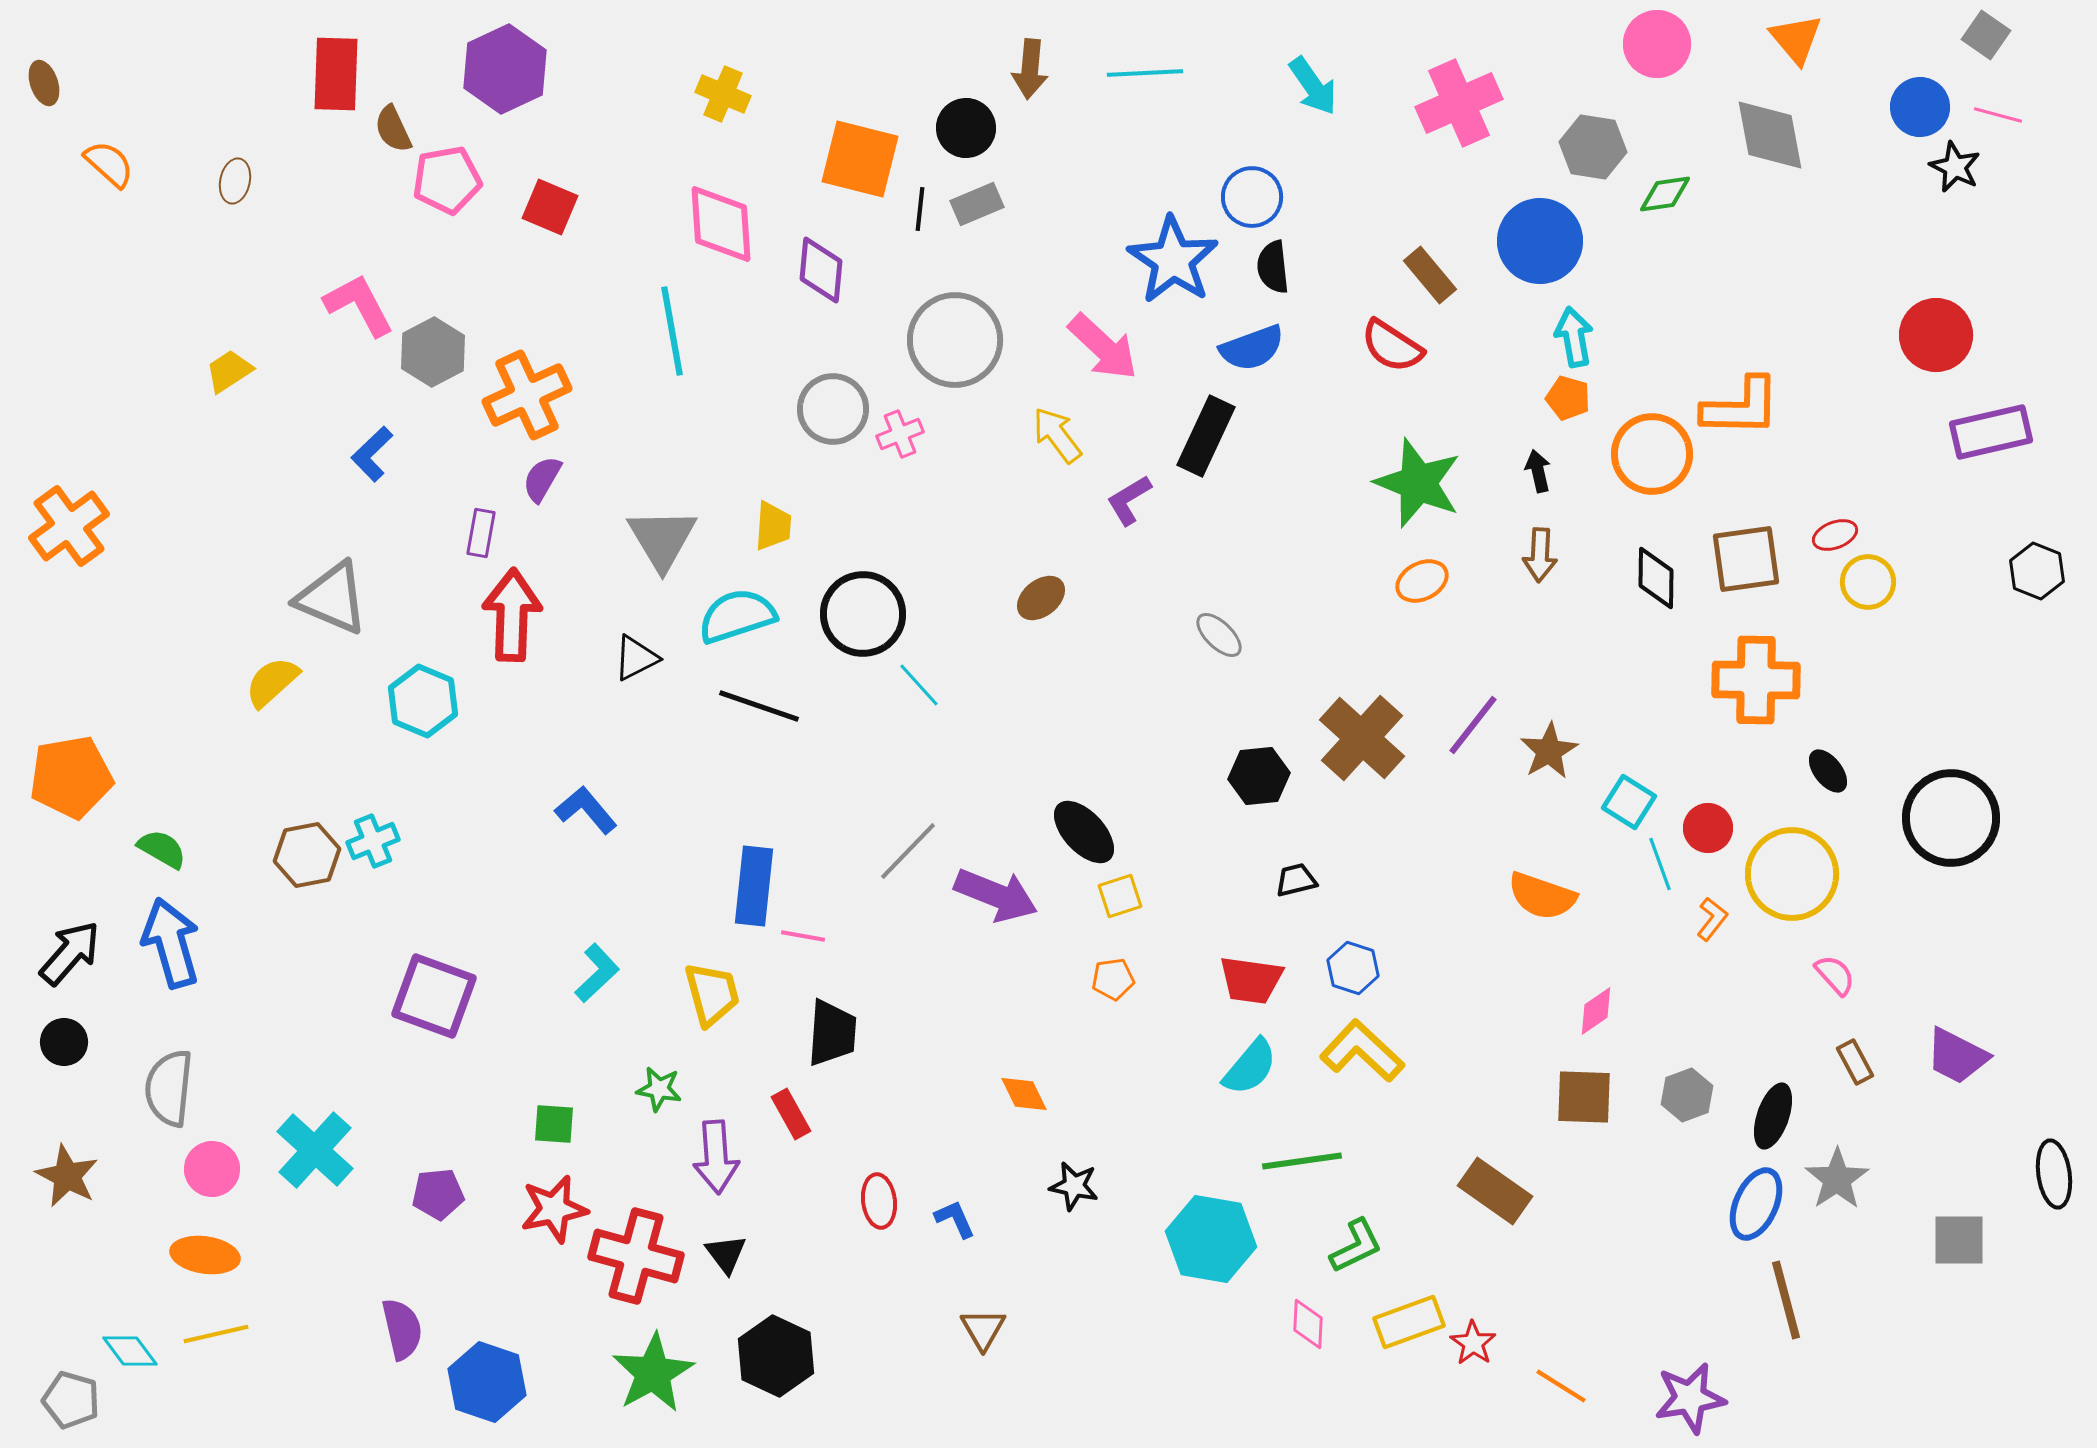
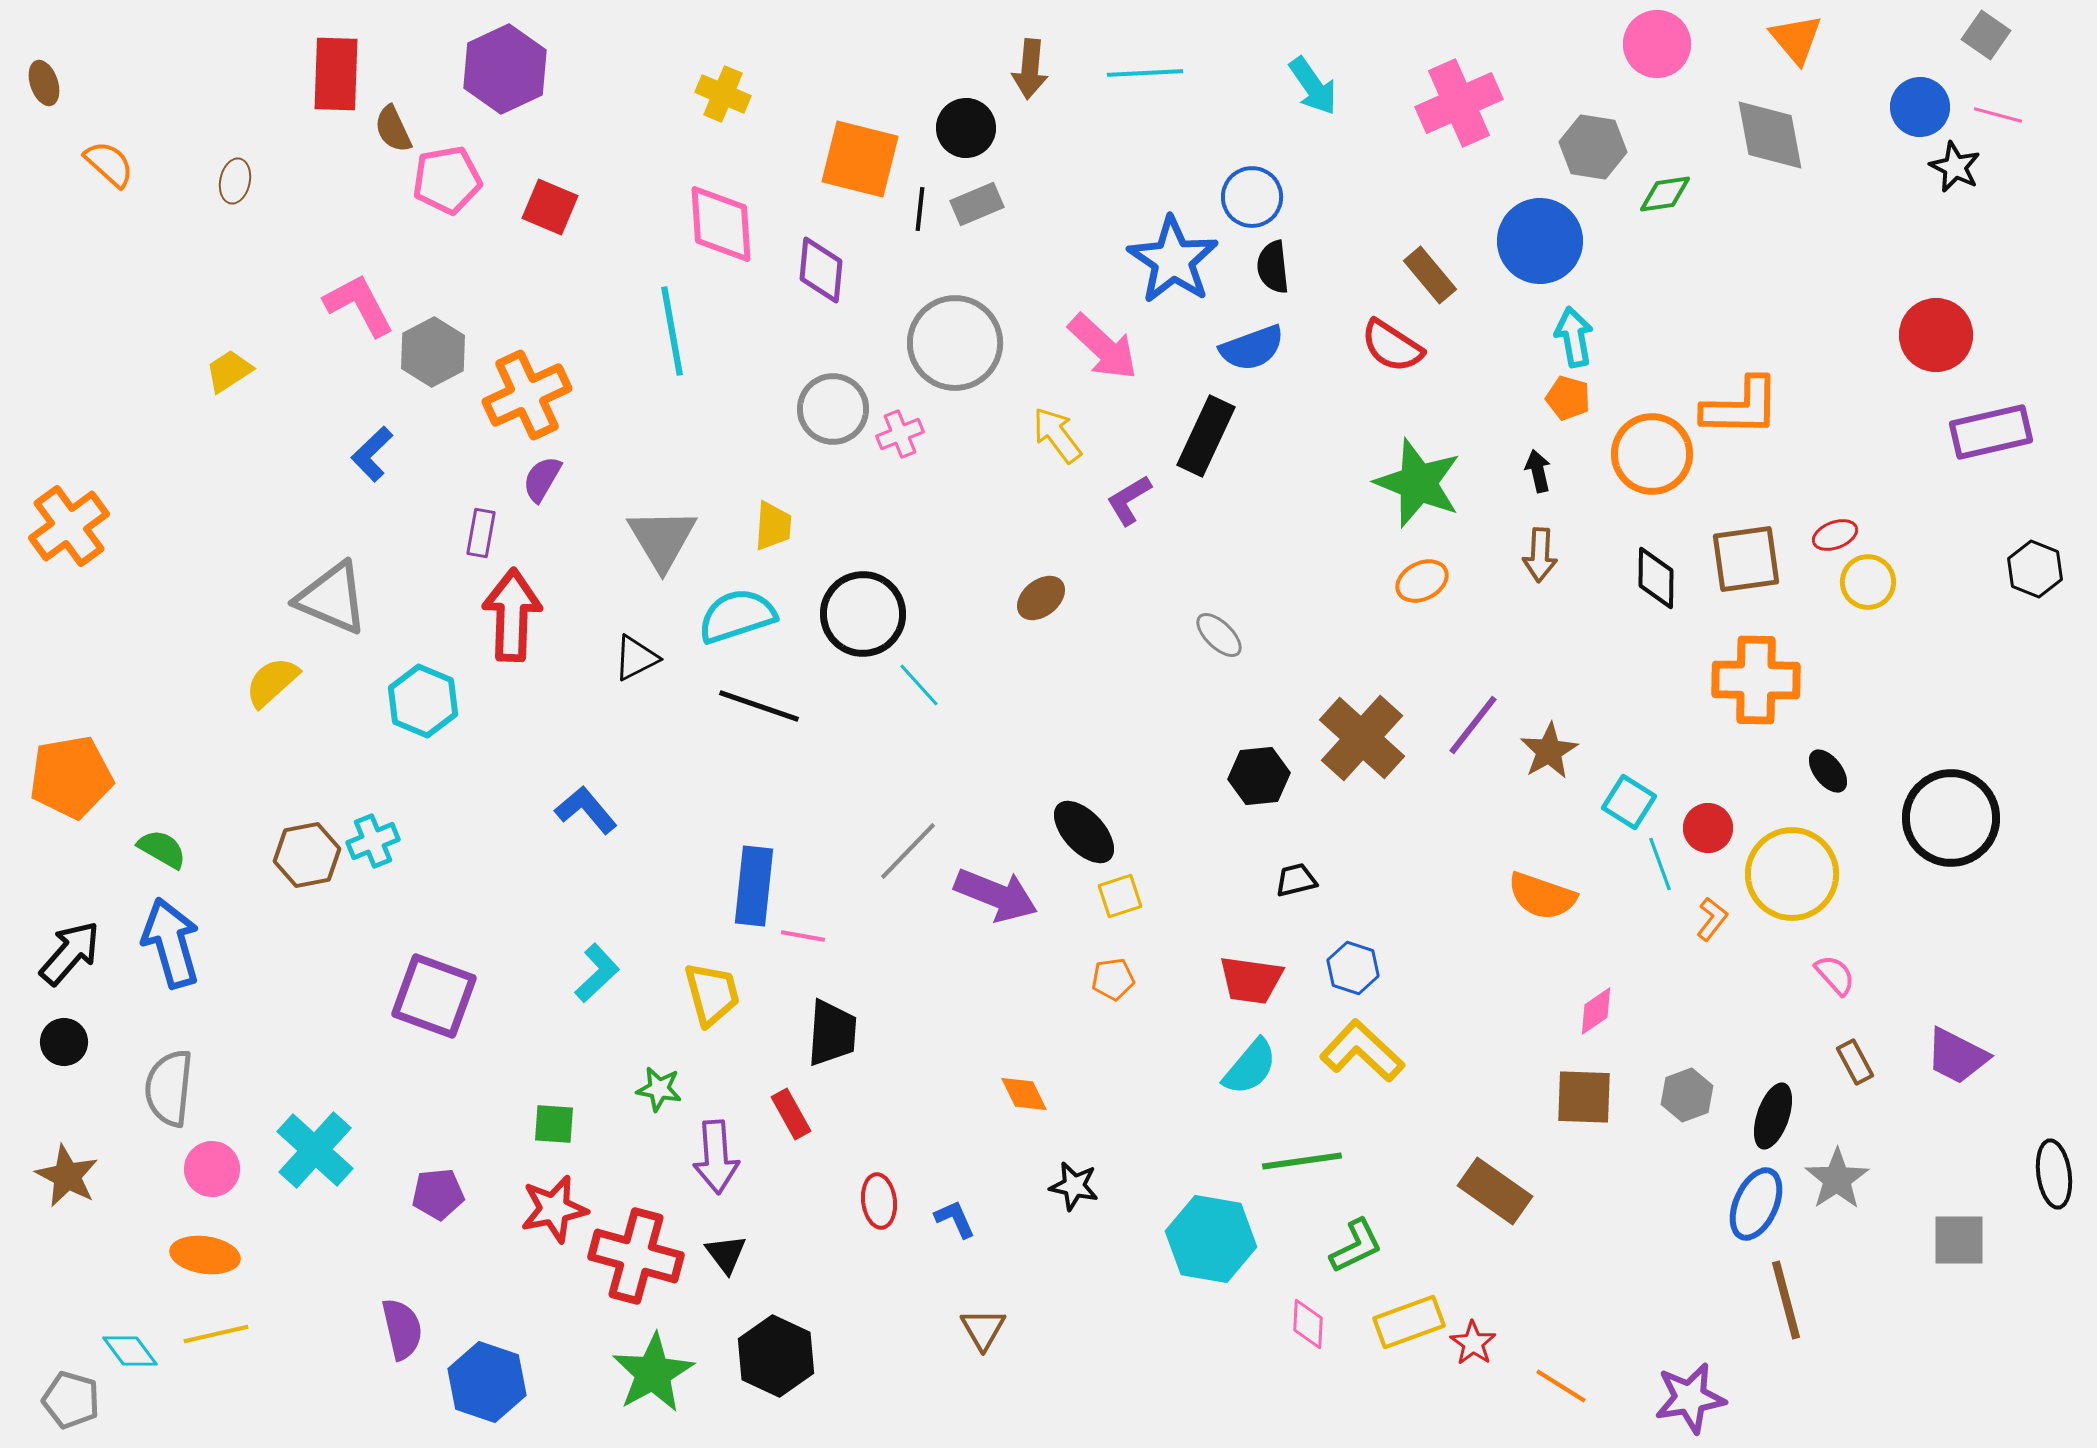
gray circle at (955, 340): moved 3 px down
black hexagon at (2037, 571): moved 2 px left, 2 px up
